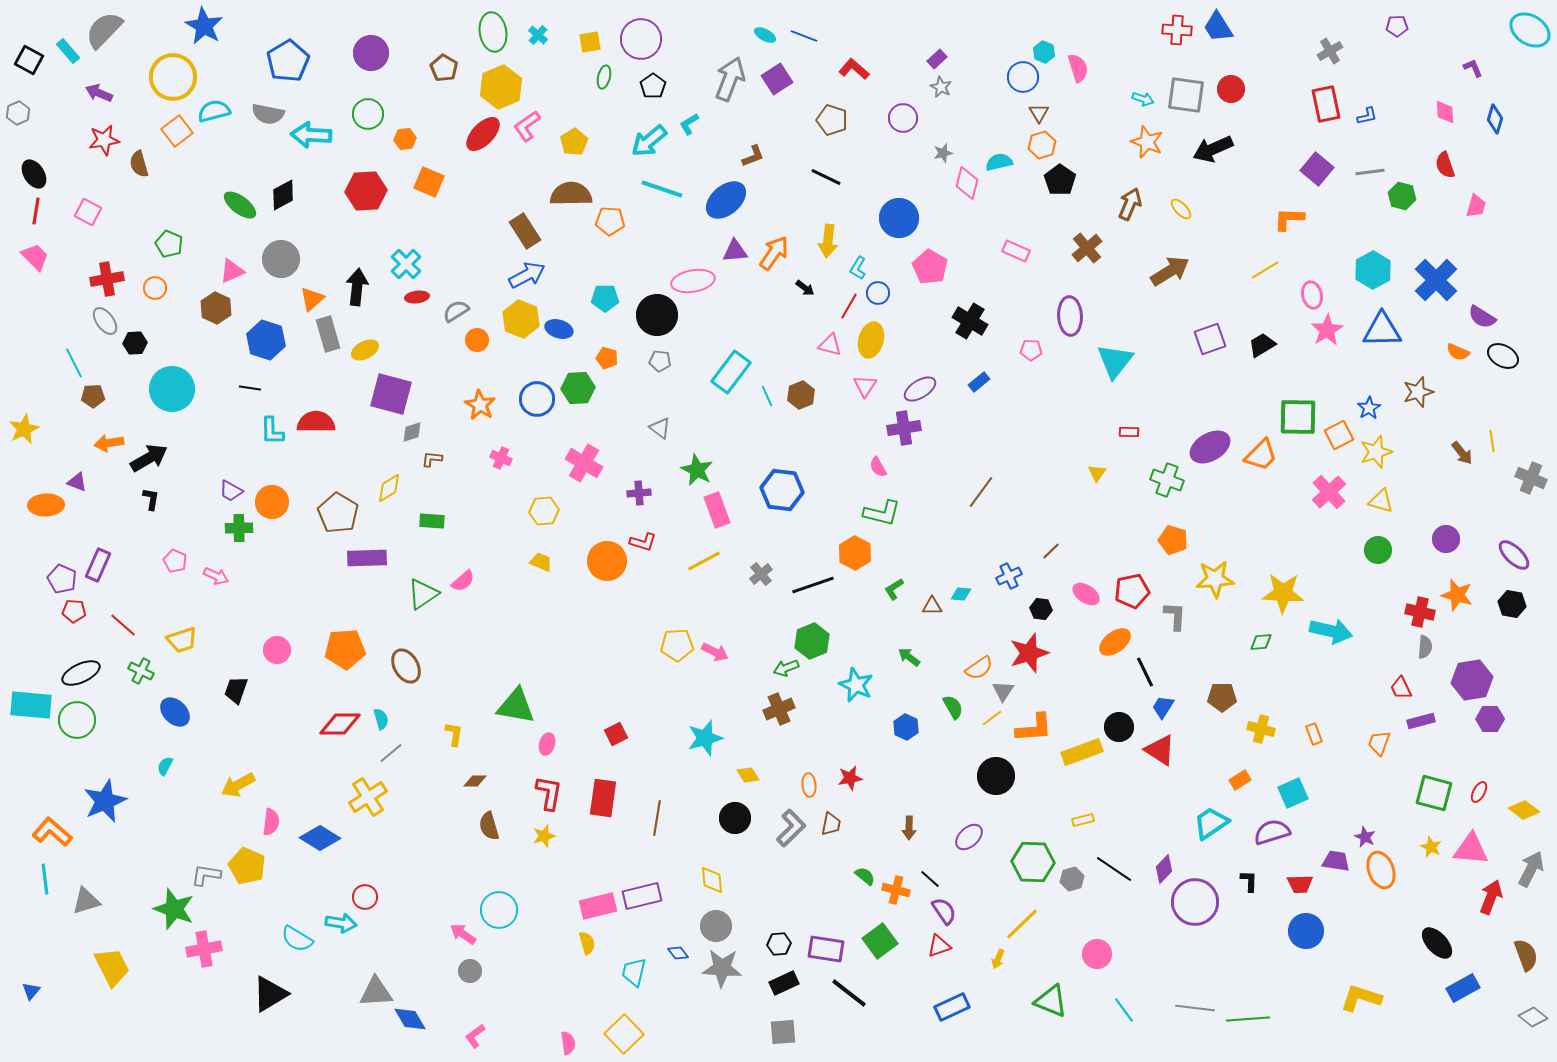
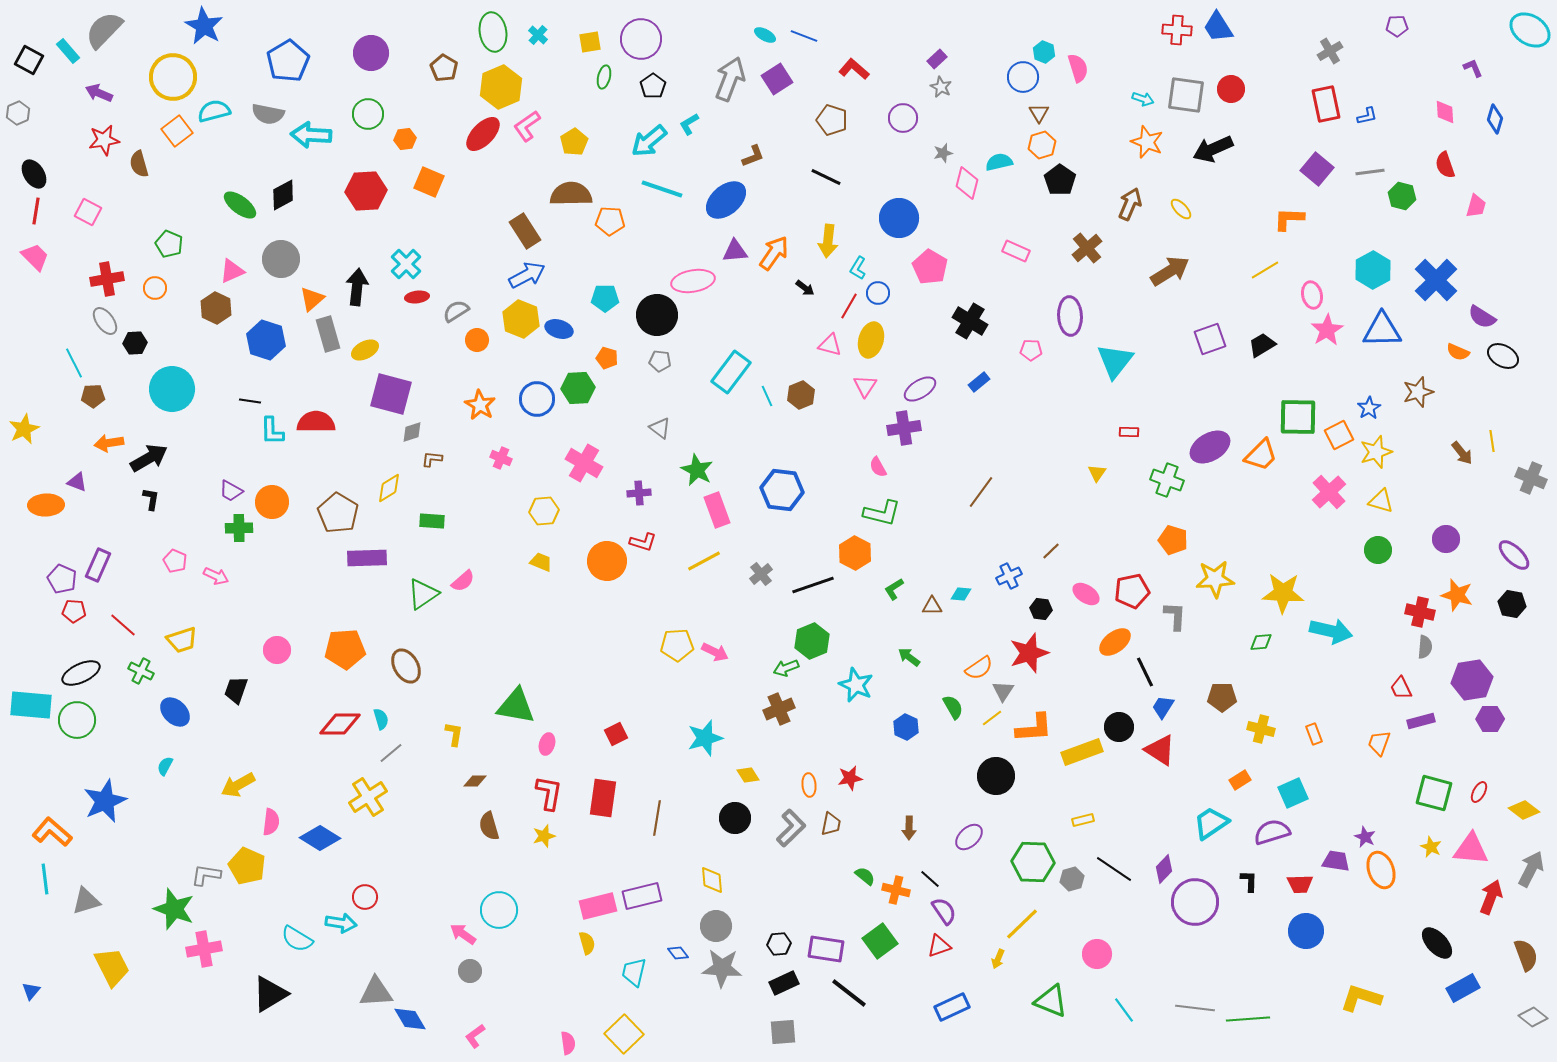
black line at (250, 388): moved 13 px down
